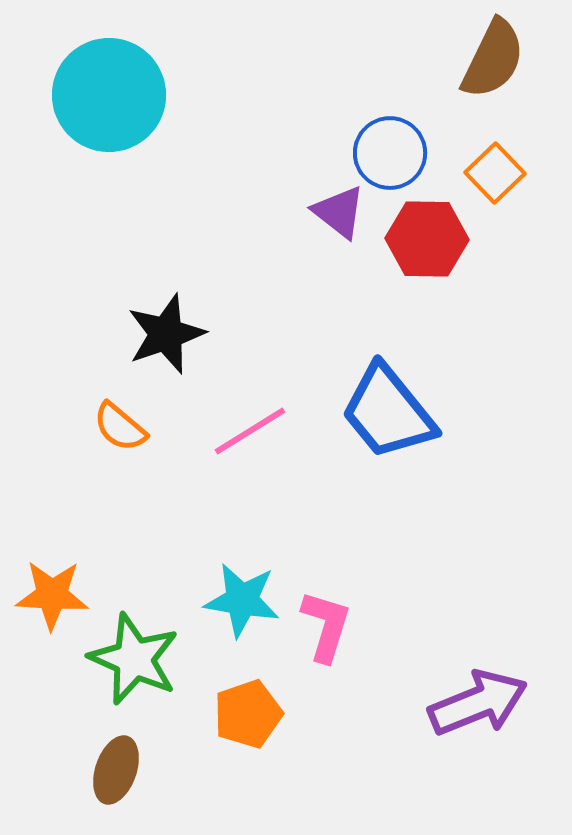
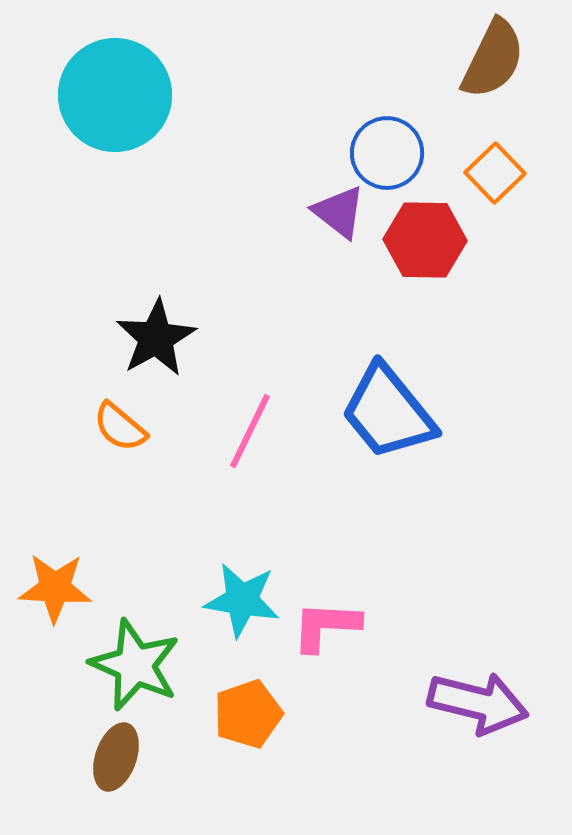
cyan circle: moved 6 px right
blue circle: moved 3 px left
red hexagon: moved 2 px left, 1 px down
black star: moved 10 px left, 4 px down; rotated 10 degrees counterclockwise
pink line: rotated 32 degrees counterclockwise
orange star: moved 3 px right, 7 px up
pink L-shape: rotated 104 degrees counterclockwise
green star: moved 1 px right, 6 px down
purple arrow: rotated 36 degrees clockwise
brown ellipse: moved 13 px up
